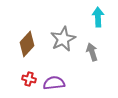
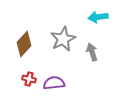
cyan arrow: rotated 96 degrees counterclockwise
brown diamond: moved 3 px left
